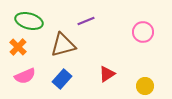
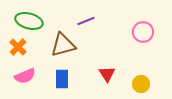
red triangle: rotated 30 degrees counterclockwise
blue rectangle: rotated 42 degrees counterclockwise
yellow circle: moved 4 px left, 2 px up
